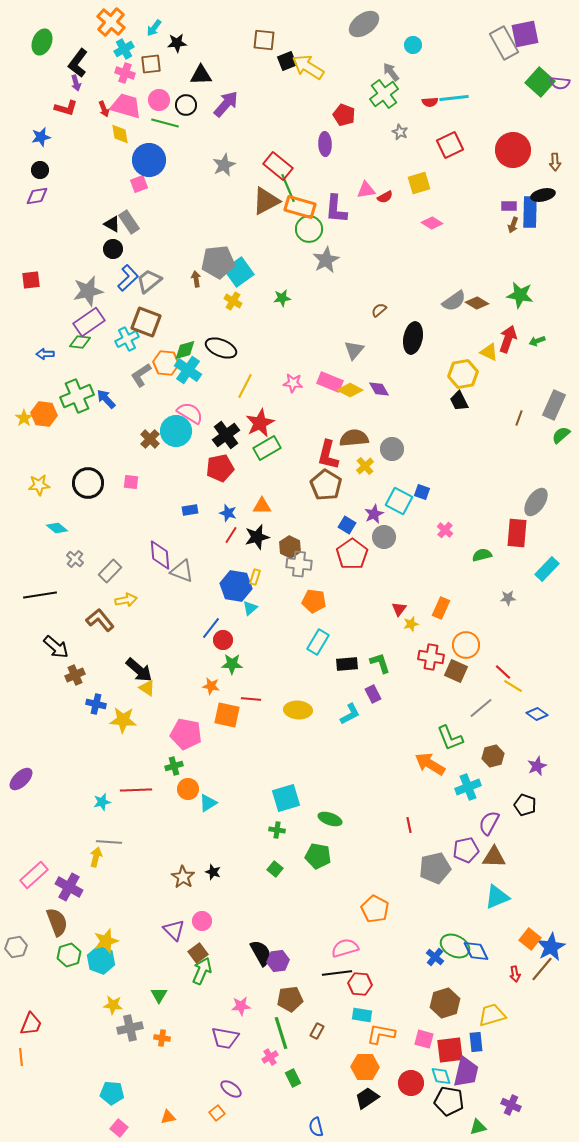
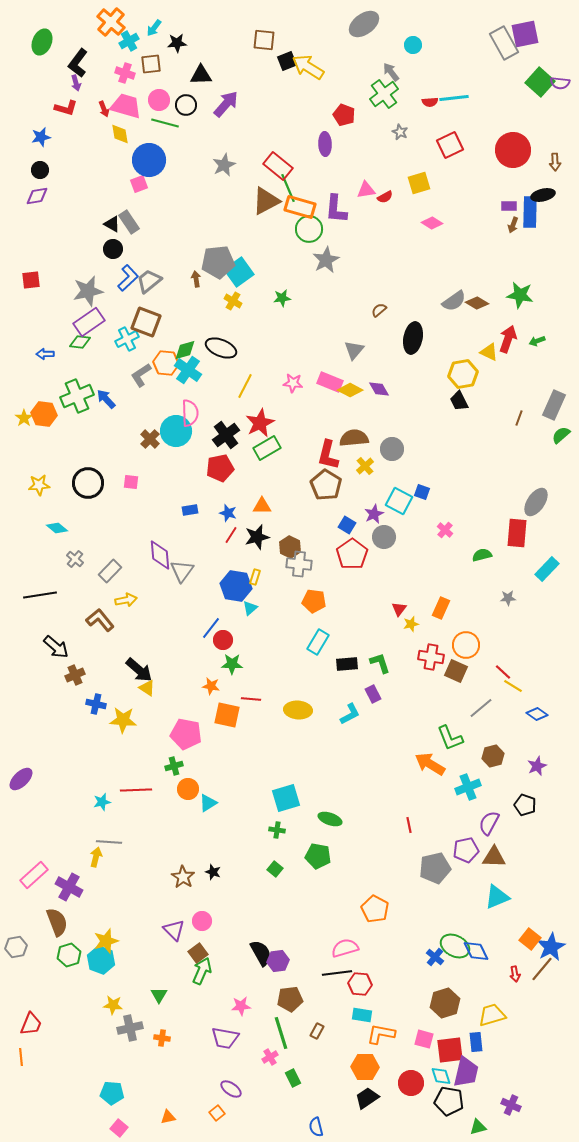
cyan cross at (124, 49): moved 5 px right, 8 px up
pink semicircle at (190, 413): rotated 56 degrees clockwise
gray triangle at (182, 571): rotated 45 degrees clockwise
